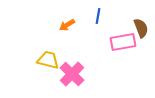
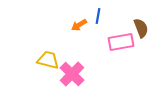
orange arrow: moved 12 px right
pink rectangle: moved 2 px left
